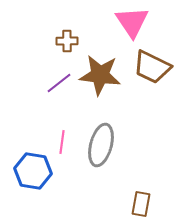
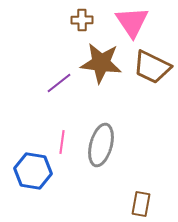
brown cross: moved 15 px right, 21 px up
brown star: moved 1 px right, 12 px up
